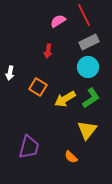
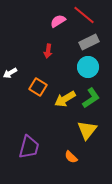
red line: rotated 25 degrees counterclockwise
white arrow: rotated 48 degrees clockwise
